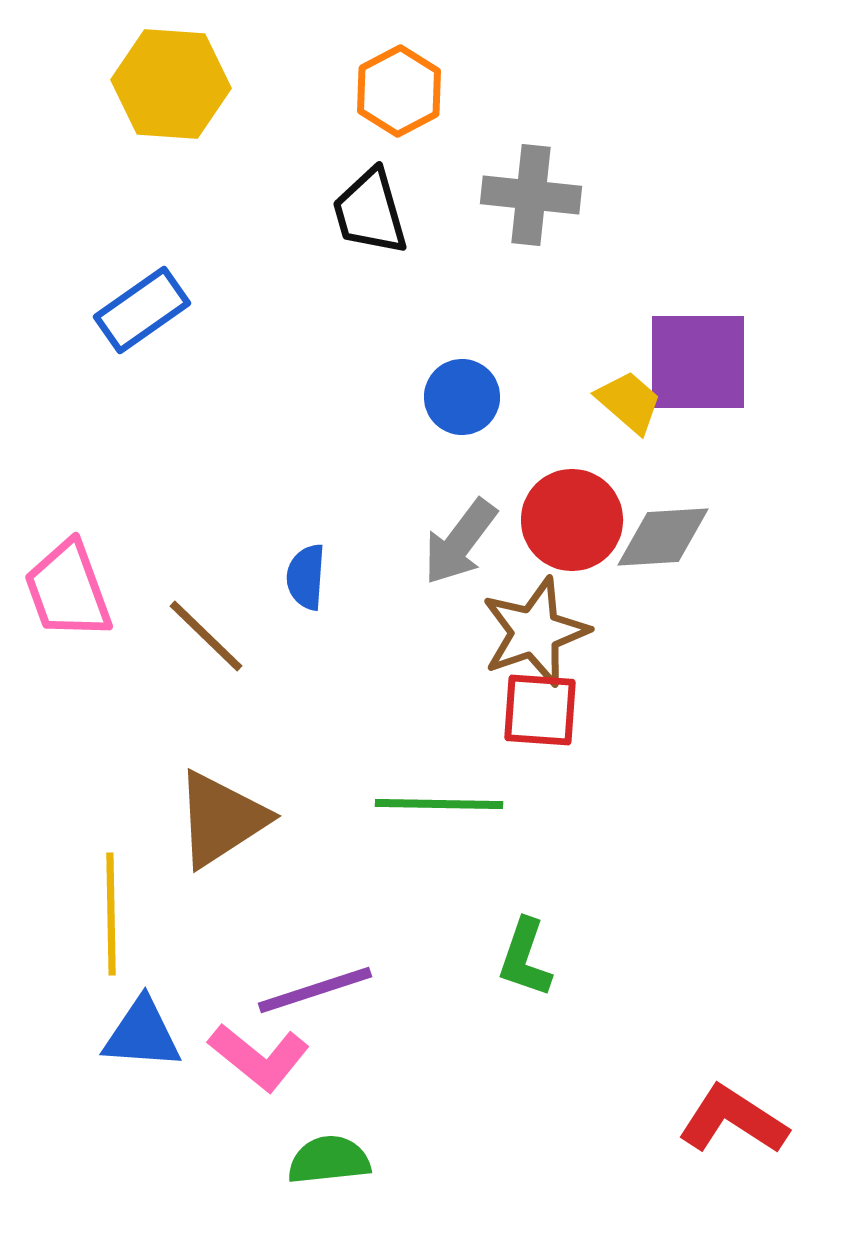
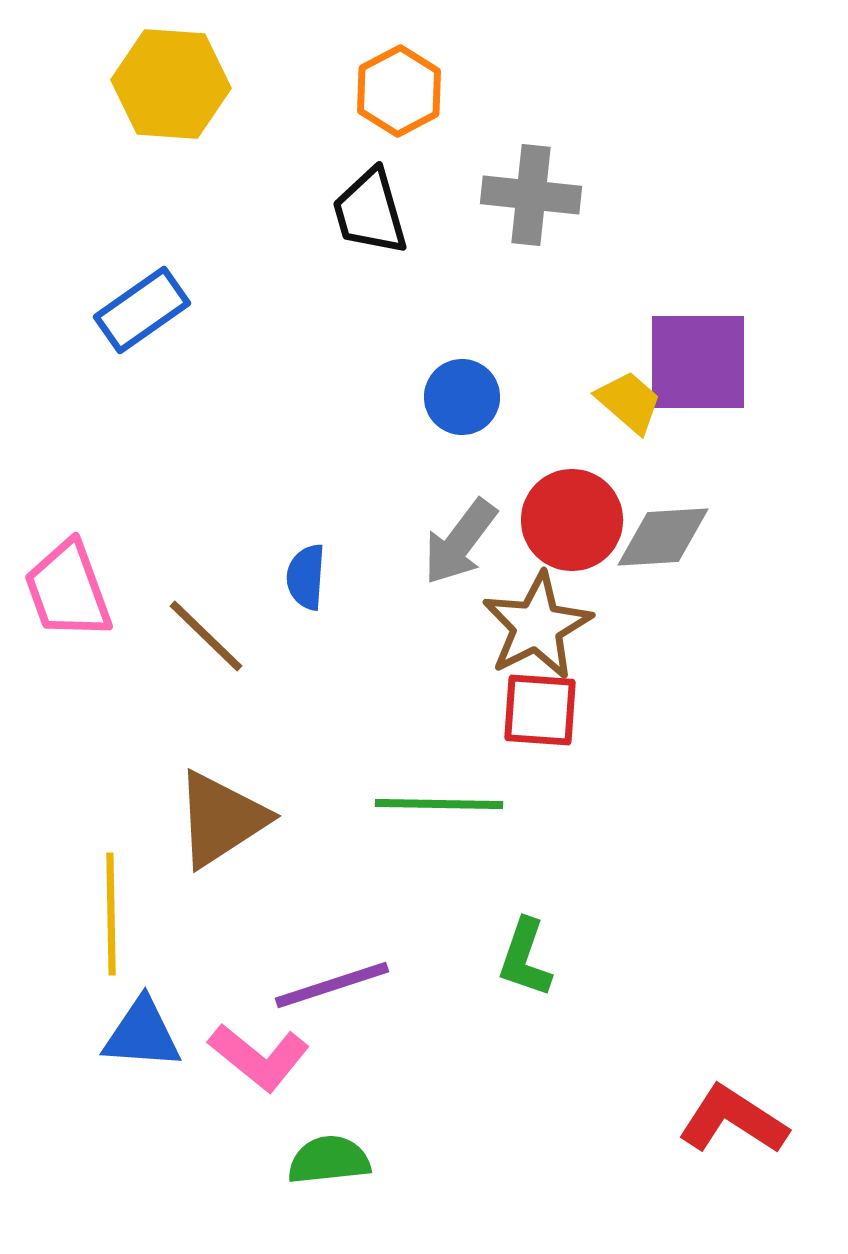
brown star: moved 2 px right, 6 px up; rotated 8 degrees counterclockwise
purple line: moved 17 px right, 5 px up
